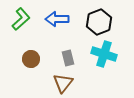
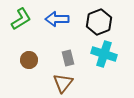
green L-shape: rotated 10 degrees clockwise
brown circle: moved 2 px left, 1 px down
